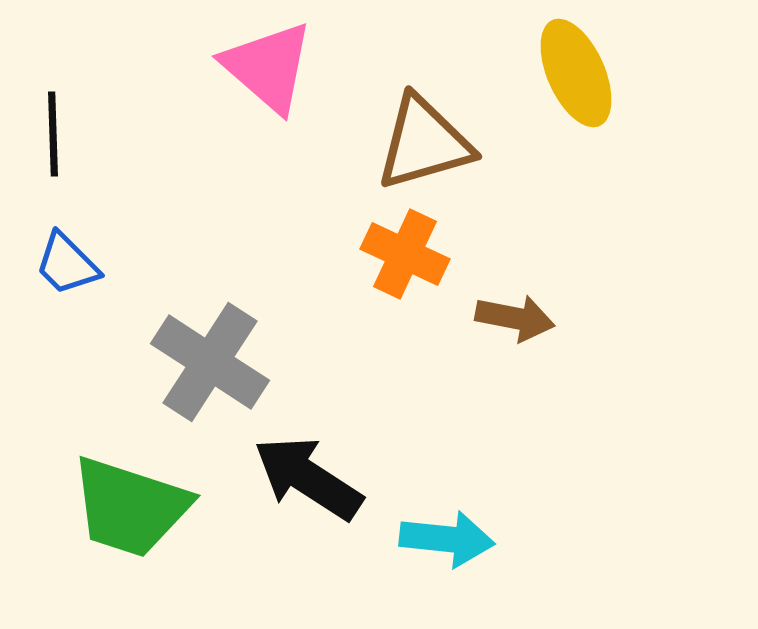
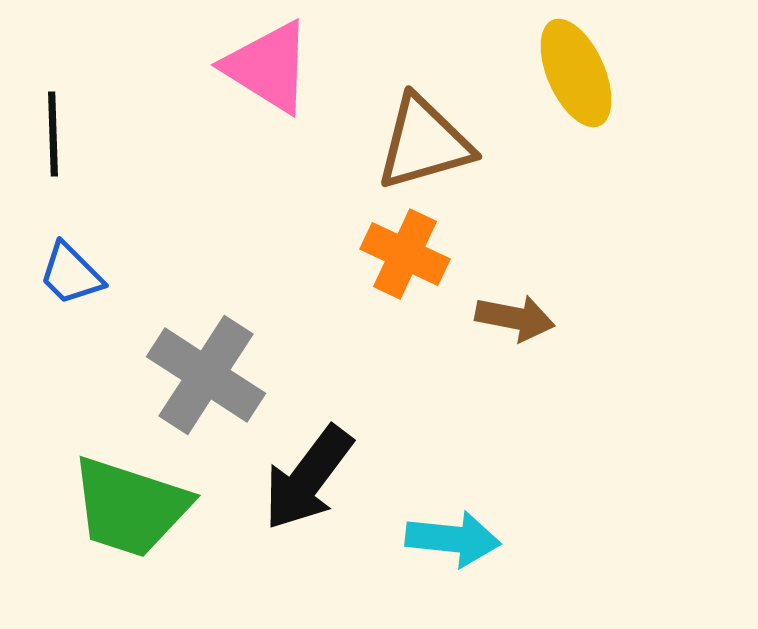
pink triangle: rotated 9 degrees counterclockwise
blue trapezoid: moved 4 px right, 10 px down
gray cross: moved 4 px left, 13 px down
black arrow: rotated 86 degrees counterclockwise
cyan arrow: moved 6 px right
